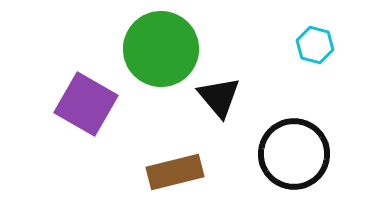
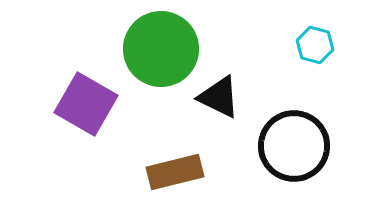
black triangle: rotated 24 degrees counterclockwise
black circle: moved 8 px up
